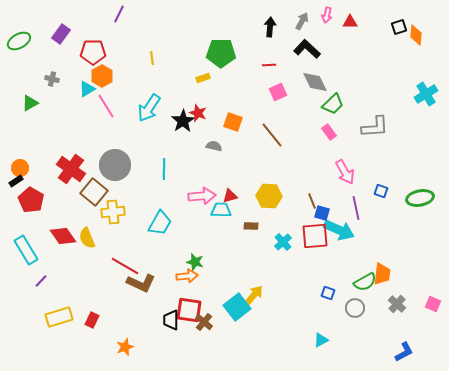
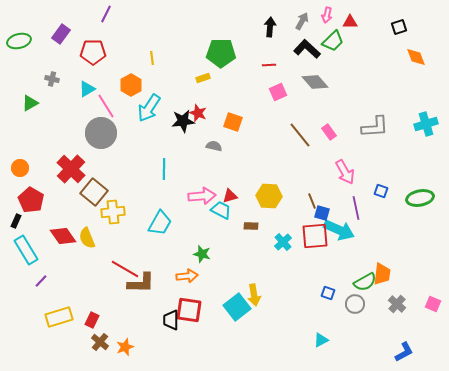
purple line at (119, 14): moved 13 px left
orange diamond at (416, 35): moved 22 px down; rotated 25 degrees counterclockwise
green ellipse at (19, 41): rotated 15 degrees clockwise
orange hexagon at (102, 76): moved 29 px right, 9 px down
gray diamond at (315, 82): rotated 16 degrees counterclockwise
cyan cross at (426, 94): moved 30 px down; rotated 15 degrees clockwise
green trapezoid at (333, 104): moved 63 px up
black star at (183, 121): rotated 25 degrees clockwise
brown line at (272, 135): moved 28 px right
gray circle at (115, 165): moved 14 px left, 32 px up
red cross at (71, 169): rotated 8 degrees clockwise
black rectangle at (16, 181): moved 40 px down; rotated 32 degrees counterclockwise
cyan trapezoid at (221, 210): rotated 25 degrees clockwise
green star at (195, 262): moved 7 px right, 8 px up
red line at (125, 266): moved 3 px down
brown L-shape at (141, 283): rotated 24 degrees counterclockwise
yellow arrow at (254, 295): rotated 130 degrees clockwise
gray circle at (355, 308): moved 4 px up
brown cross at (204, 322): moved 104 px left, 20 px down
